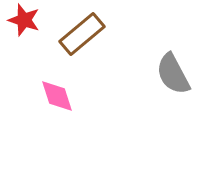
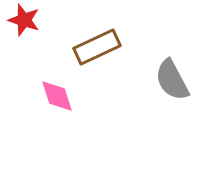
brown rectangle: moved 15 px right, 13 px down; rotated 15 degrees clockwise
gray semicircle: moved 1 px left, 6 px down
